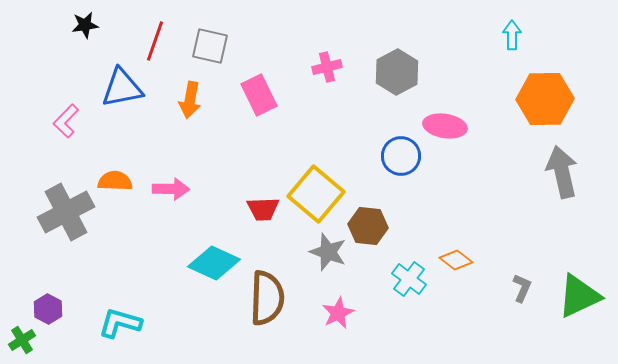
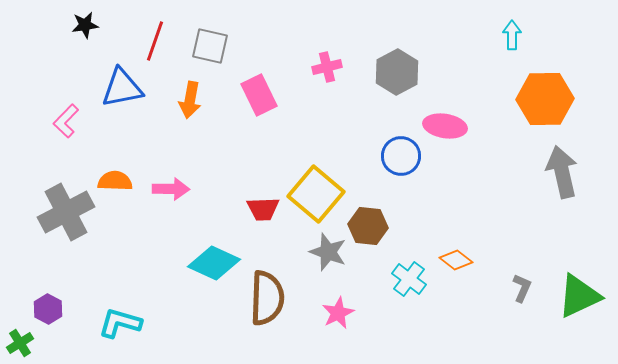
green cross: moved 2 px left, 3 px down
